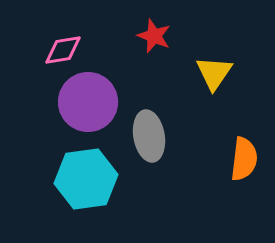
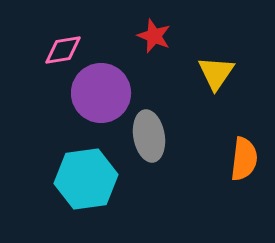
yellow triangle: moved 2 px right
purple circle: moved 13 px right, 9 px up
